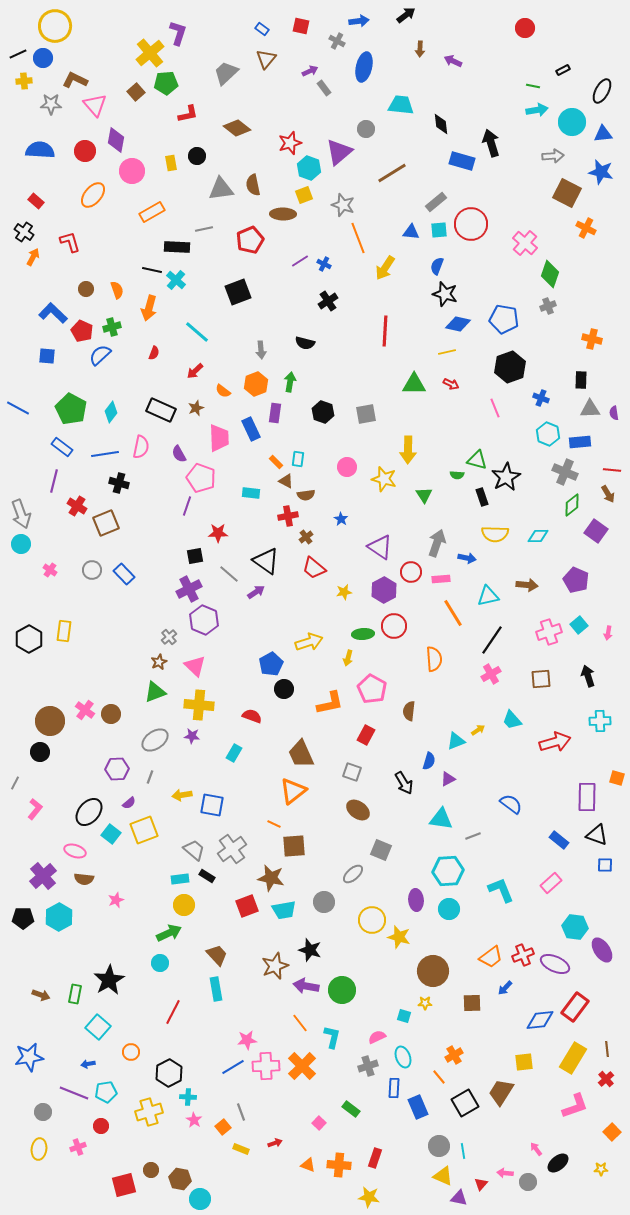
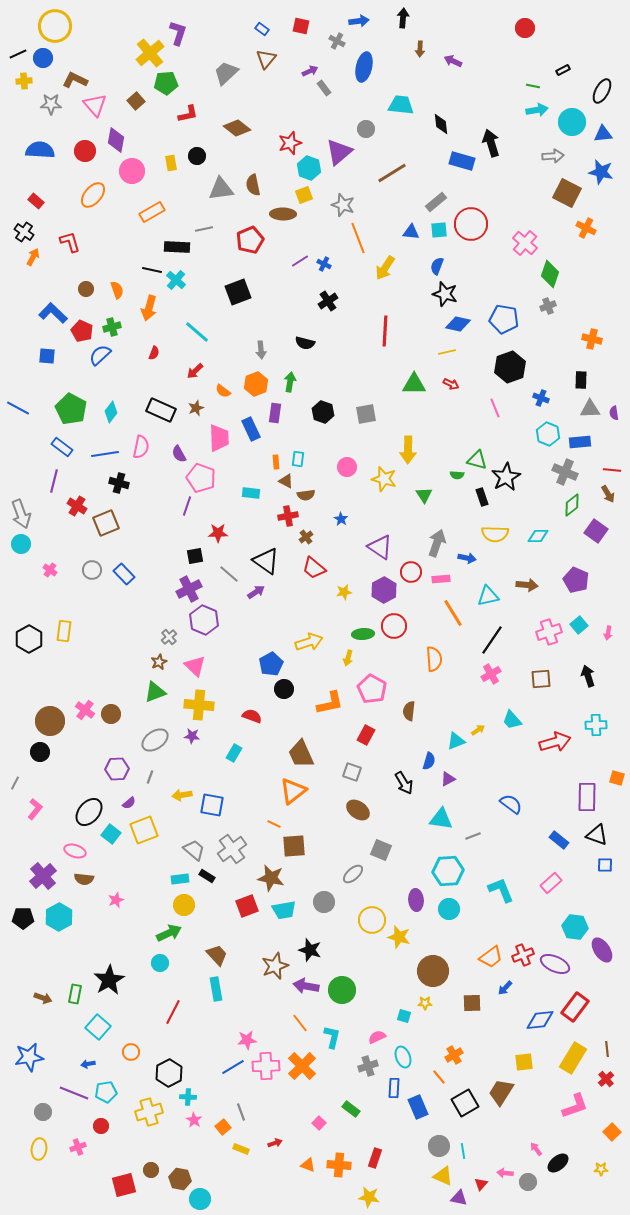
black arrow at (406, 15): moved 3 px left, 3 px down; rotated 48 degrees counterclockwise
brown square at (136, 92): moved 9 px down
orange rectangle at (276, 462): rotated 40 degrees clockwise
cyan cross at (600, 721): moved 4 px left, 4 px down
brown arrow at (41, 995): moved 2 px right, 3 px down
